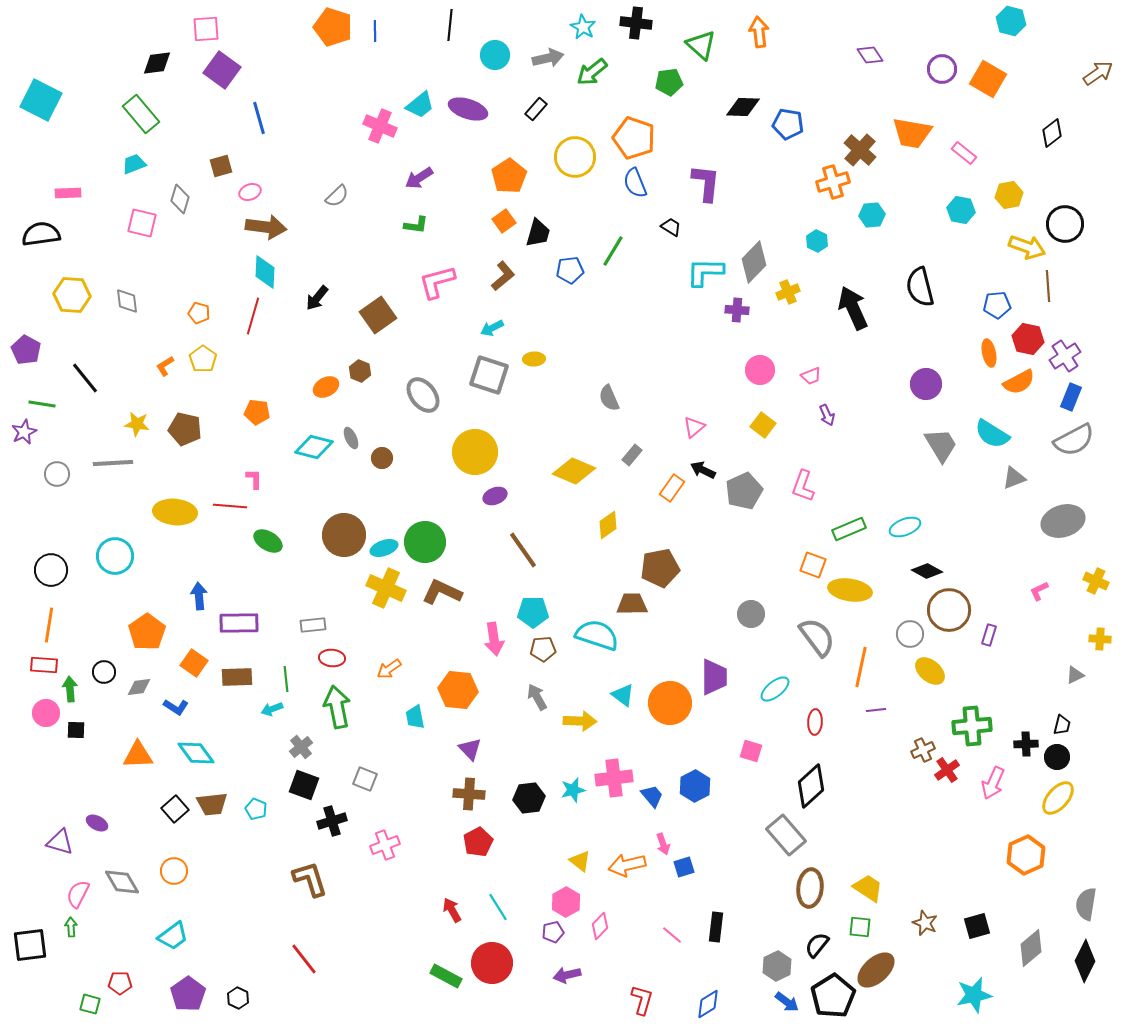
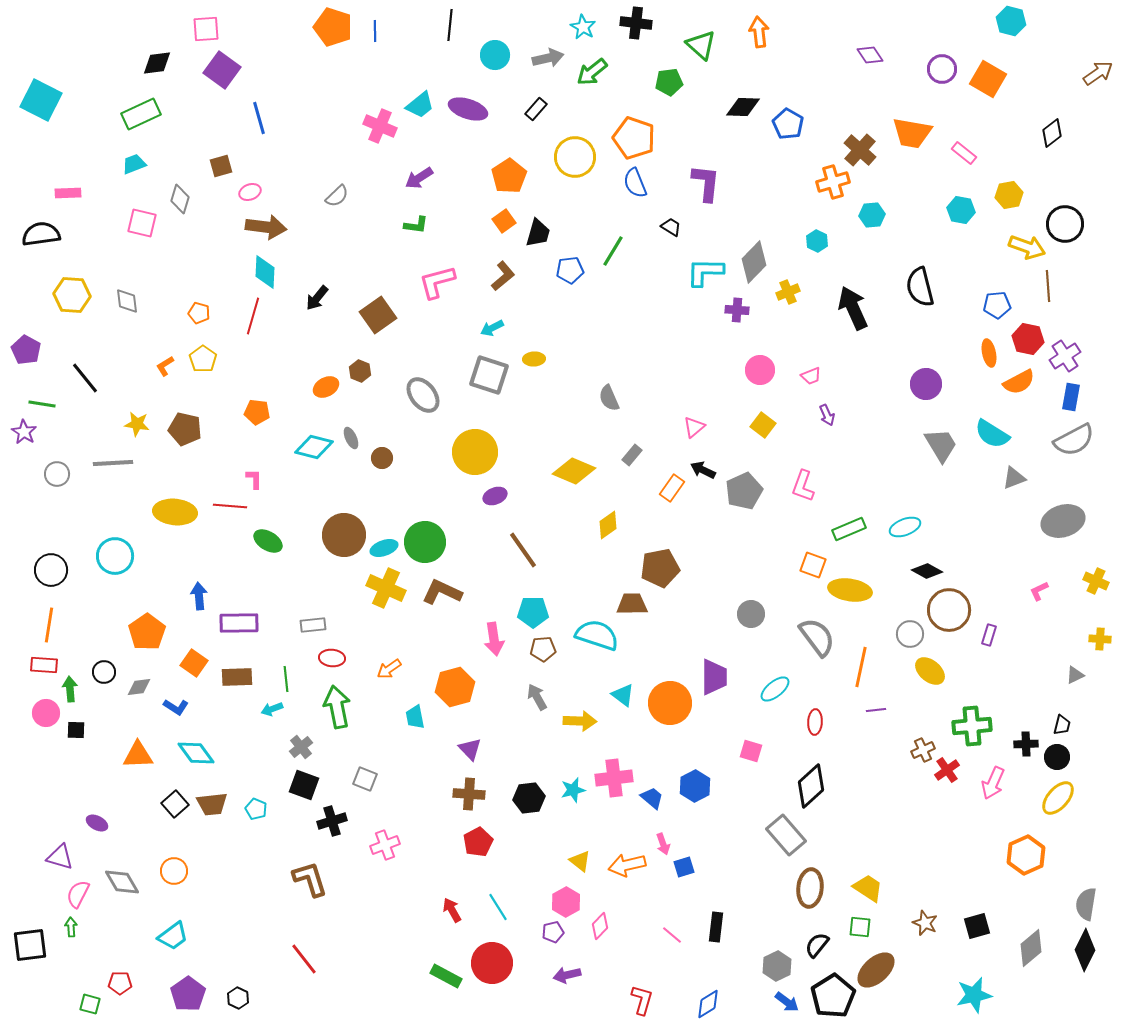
green rectangle at (141, 114): rotated 75 degrees counterclockwise
blue pentagon at (788, 124): rotated 20 degrees clockwise
blue rectangle at (1071, 397): rotated 12 degrees counterclockwise
purple star at (24, 432): rotated 15 degrees counterclockwise
orange hexagon at (458, 690): moved 3 px left, 3 px up; rotated 21 degrees counterclockwise
blue trapezoid at (652, 796): moved 2 px down; rotated 10 degrees counterclockwise
black square at (175, 809): moved 5 px up
purple triangle at (60, 842): moved 15 px down
black diamond at (1085, 961): moved 11 px up
